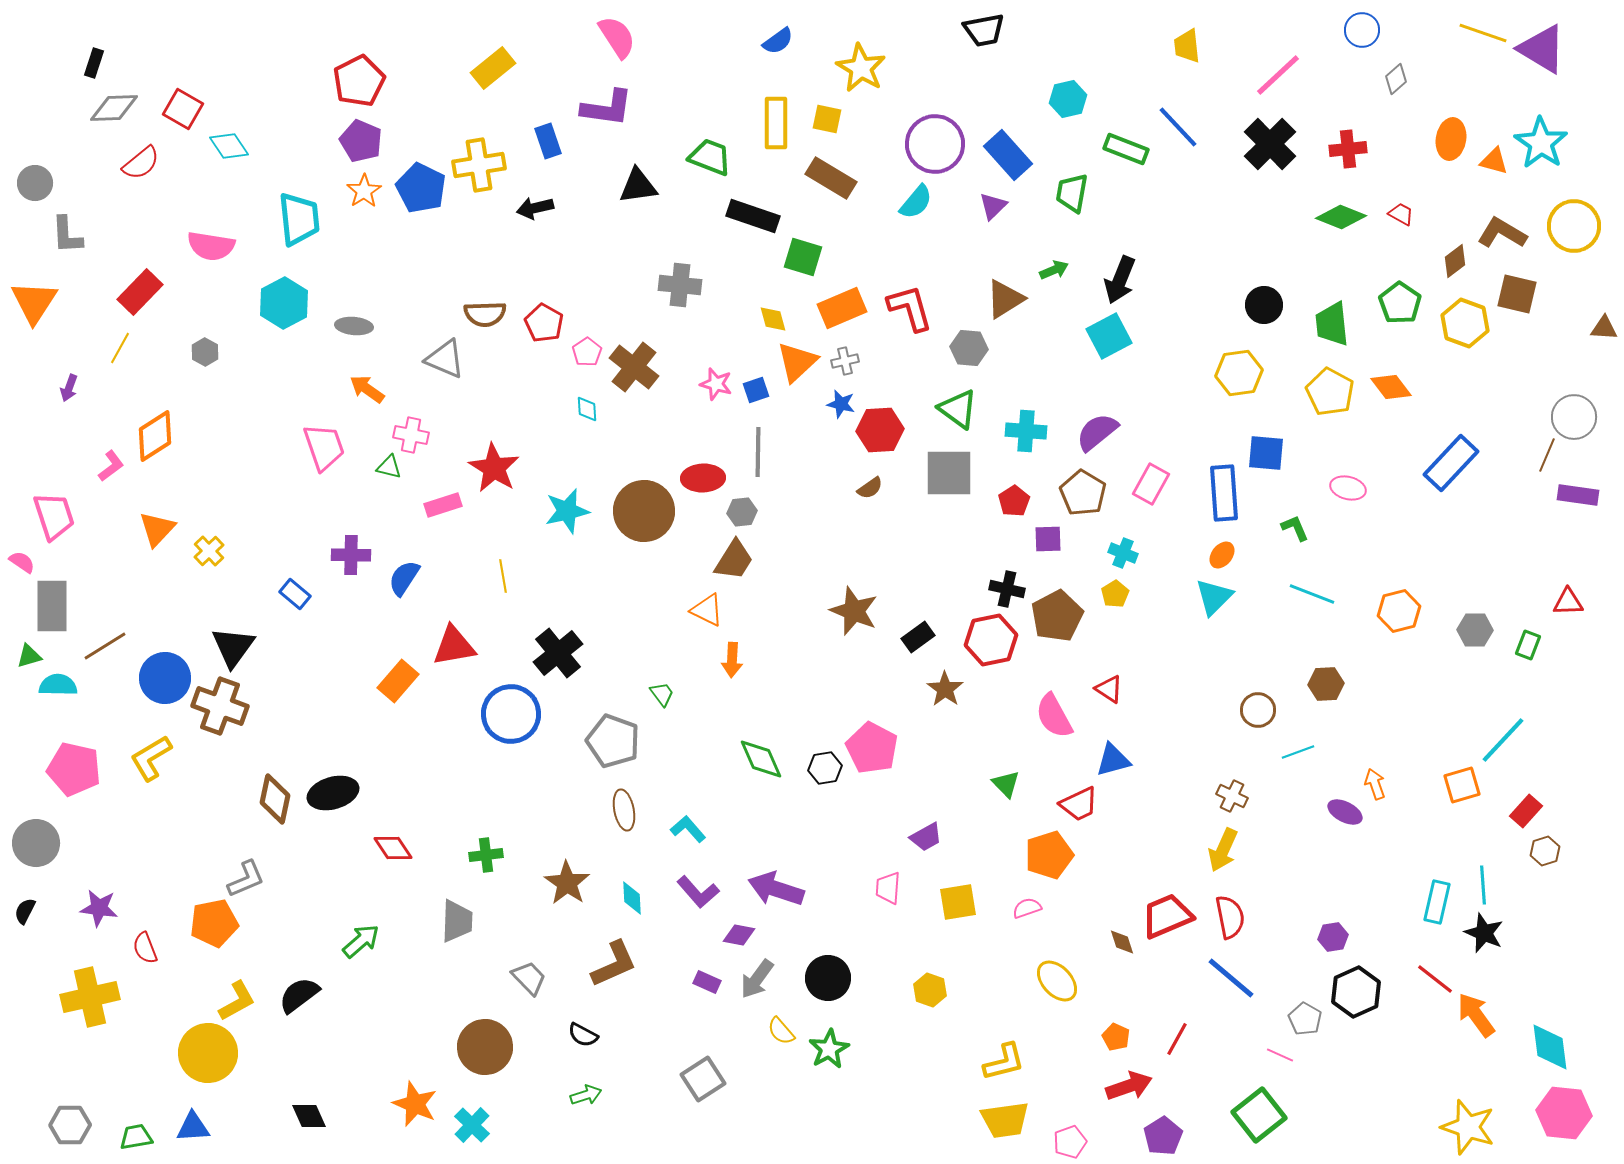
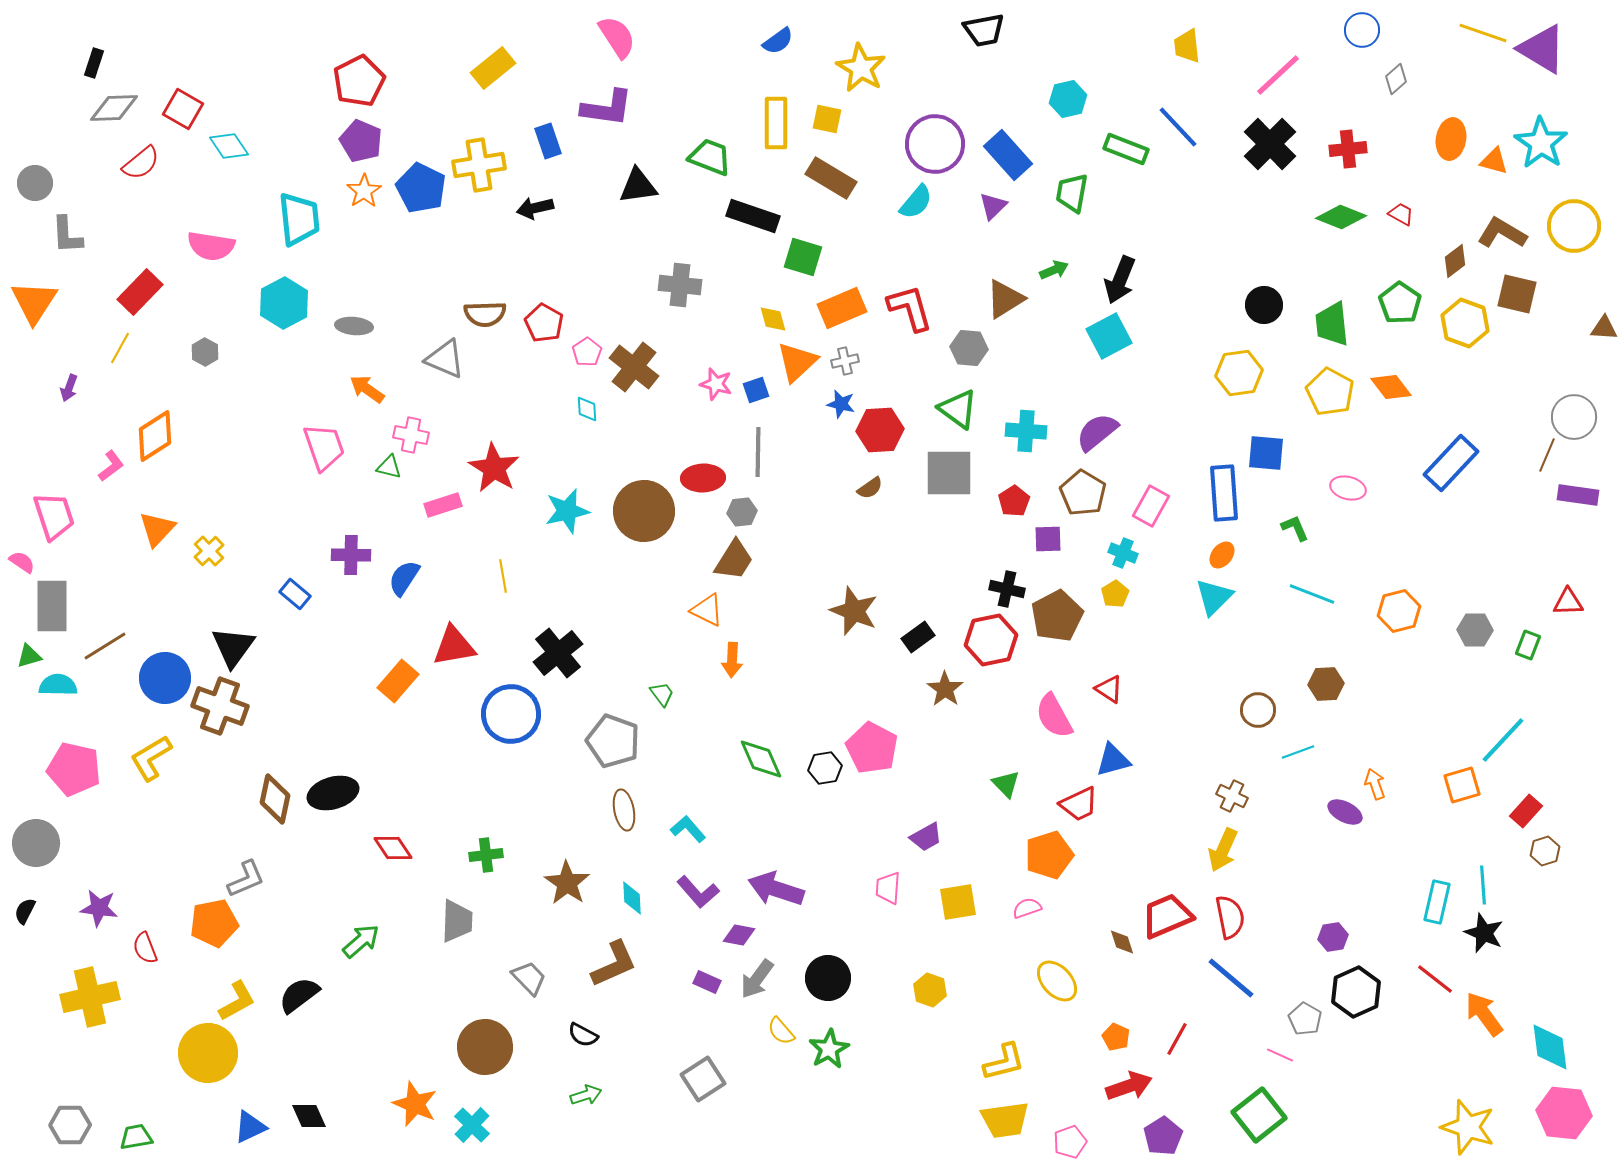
pink rectangle at (1151, 484): moved 22 px down
orange arrow at (1476, 1015): moved 8 px right, 1 px up
blue triangle at (193, 1127): moved 57 px right; rotated 21 degrees counterclockwise
